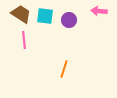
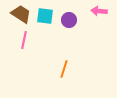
pink line: rotated 18 degrees clockwise
